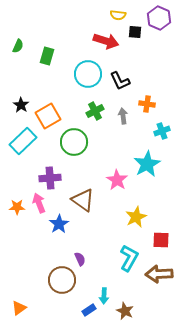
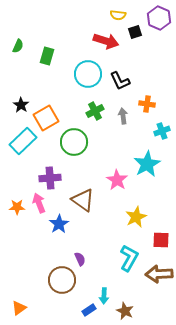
black square: rotated 24 degrees counterclockwise
orange square: moved 2 px left, 2 px down
